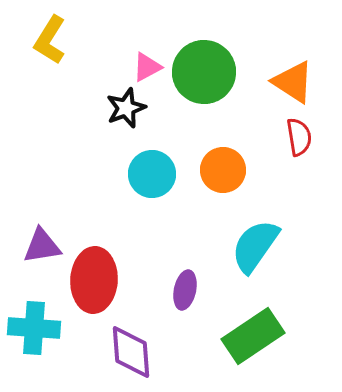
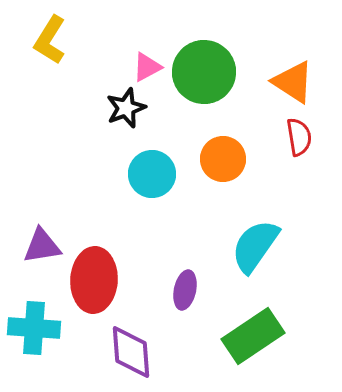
orange circle: moved 11 px up
